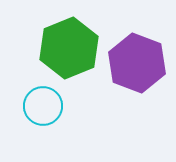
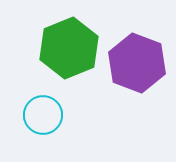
cyan circle: moved 9 px down
